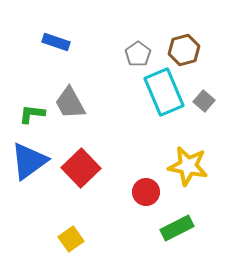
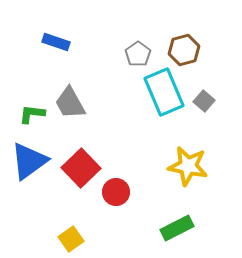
red circle: moved 30 px left
